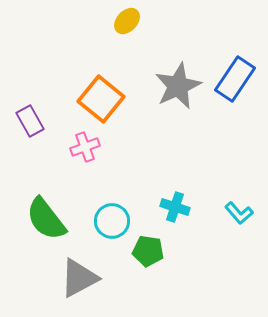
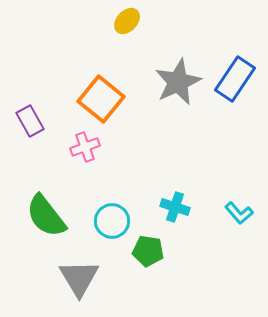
gray star: moved 4 px up
green semicircle: moved 3 px up
gray triangle: rotated 33 degrees counterclockwise
